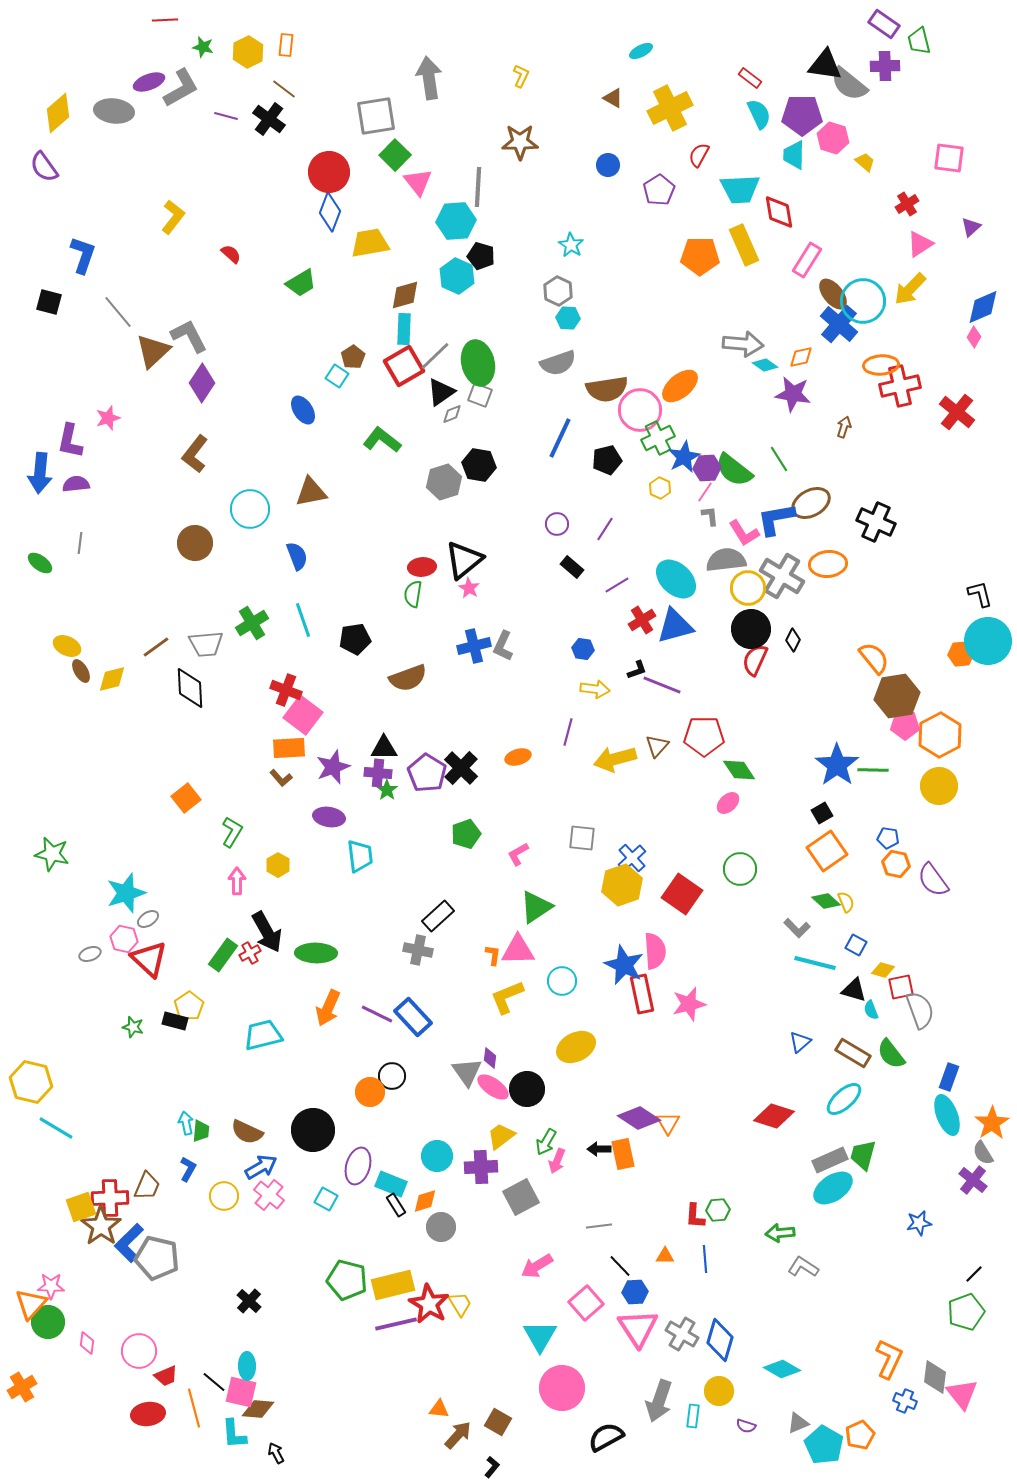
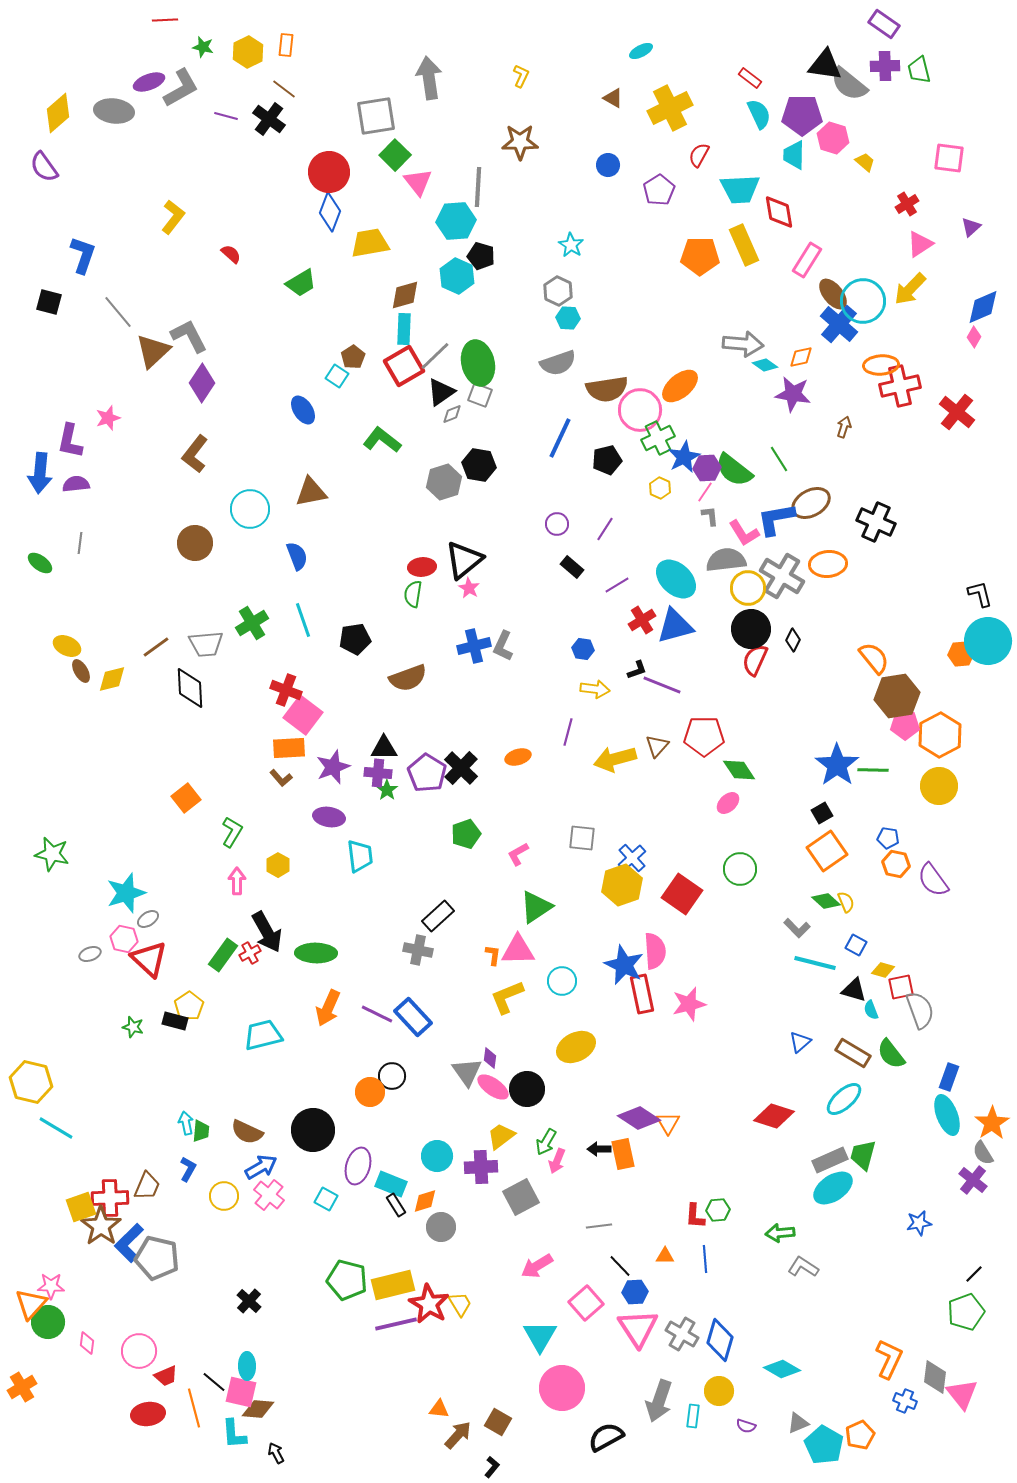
green trapezoid at (919, 41): moved 29 px down
